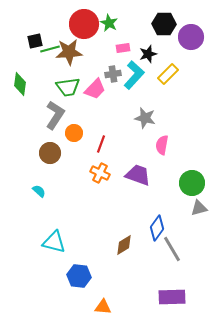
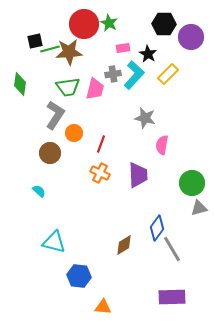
black star: rotated 24 degrees counterclockwise
pink trapezoid: rotated 30 degrees counterclockwise
purple trapezoid: rotated 68 degrees clockwise
